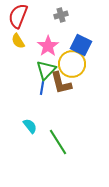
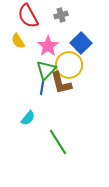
red semicircle: moved 10 px right; rotated 50 degrees counterclockwise
blue square: moved 2 px up; rotated 20 degrees clockwise
yellow circle: moved 3 px left, 1 px down
cyan semicircle: moved 2 px left, 8 px up; rotated 77 degrees clockwise
